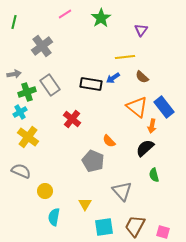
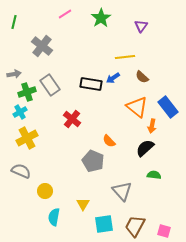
purple triangle: moved 4 px up
gray cross: rotated 15 degrees counterclockwise
blue rectangle: moved 4 px right
yellow cross: moved 1 px left, 1 px down; rotated 25 degrees clockwise
green semicircle: rotated 112 degrees clockwise
yellow triangle: moved 2 px left
cyan square: moved 3 px up
pink square: moved 1 px right, 1 px up
